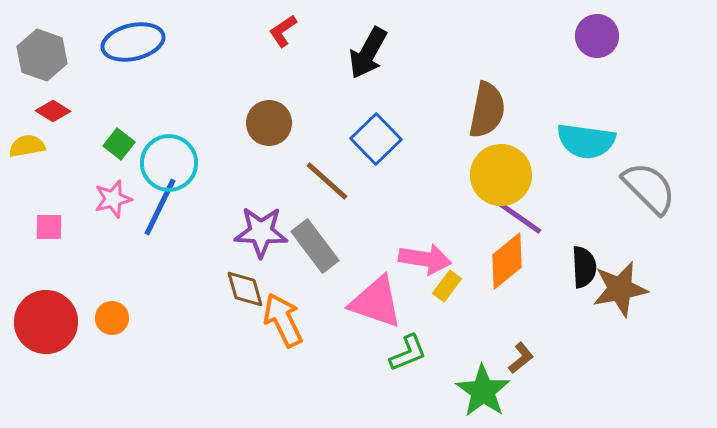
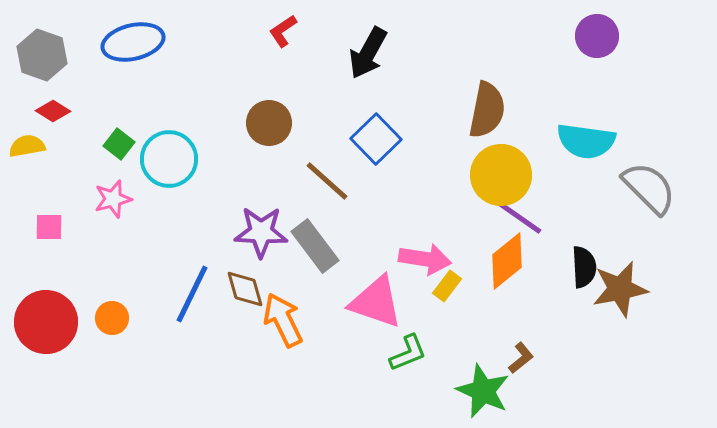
cyan circle: moved 4 px up
blue line: moved 32 px right, 87 px down
green star: rotated 10 degrees counterclockwise
